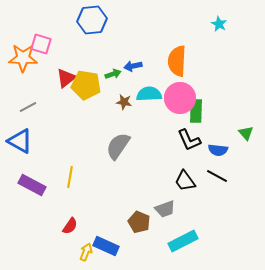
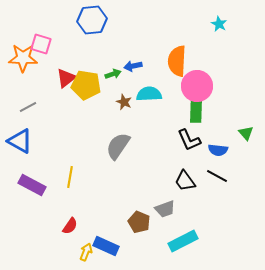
pink circle: moved 17 px right, 12 px up
brown star: rotated 14 degrees clockwise
